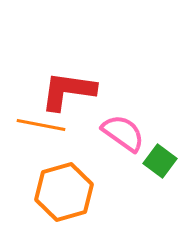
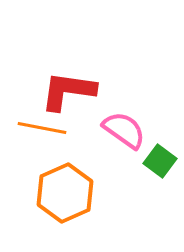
orange line: moved 1 px right, 3 px down
pink semicircle: moved 1 px right, 3 px up
orange hexagon: moved 1 px right, 1 px down; rotated 8 degrees counterclockwise
